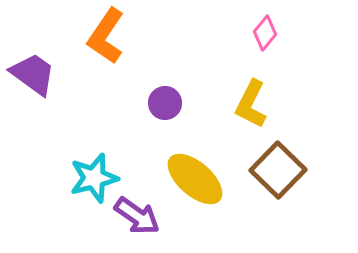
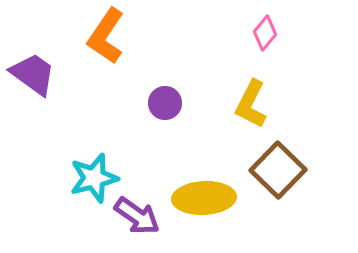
yellow ellipse: moved 9 px right, 19 px down; rotated 44 degrees counterclockwise
